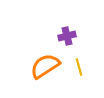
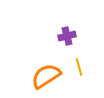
orange semicircle: moved 1 px right, 10 px down
